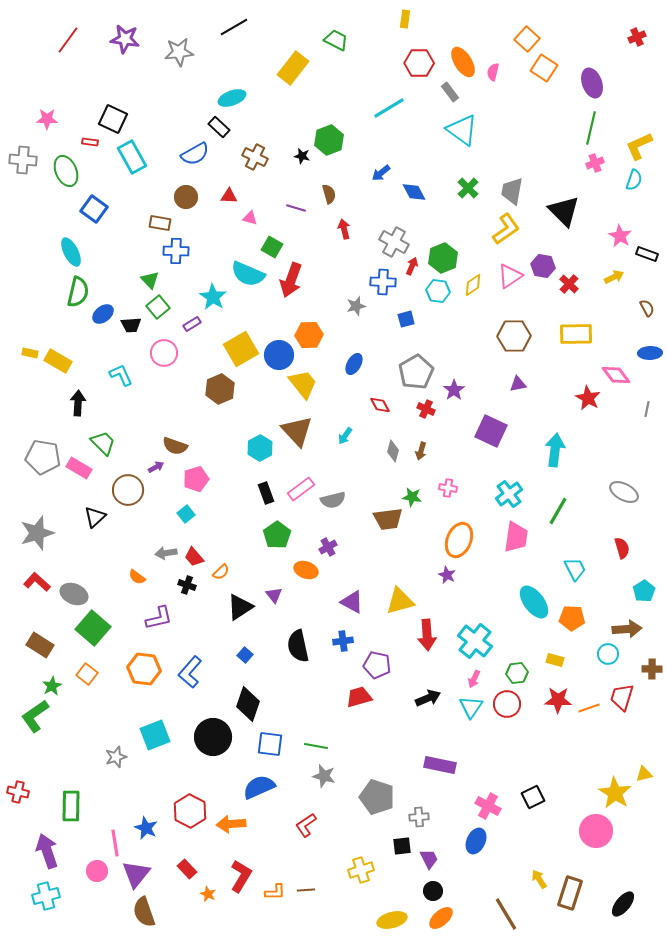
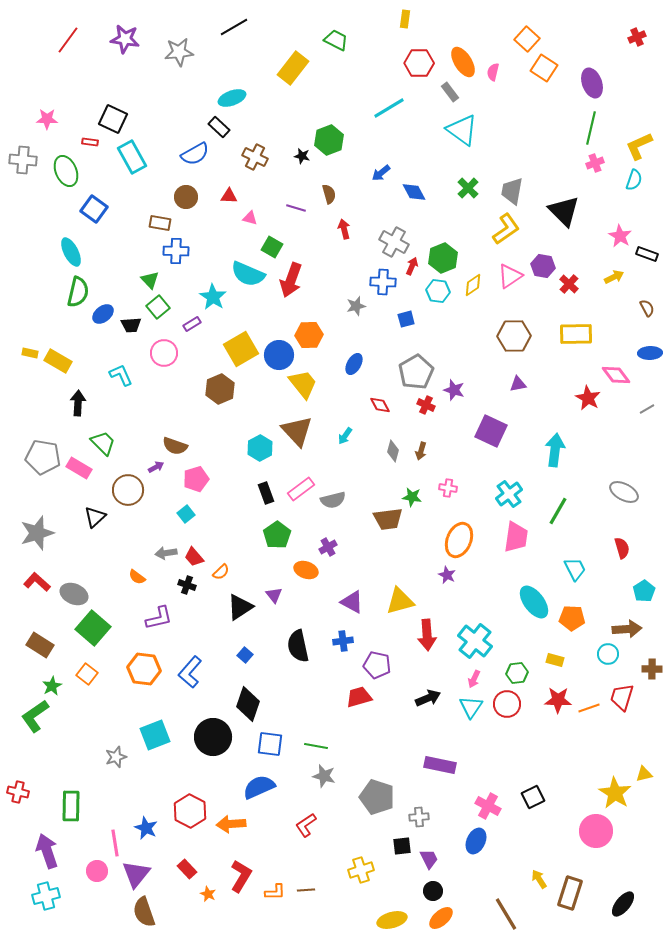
purple star at (454, 390): rotated 20 degrees counterclockwise
red cross at (426, 409): moved 4 px up
gray line at (647, 409): rotated 49 degrees clockwise
